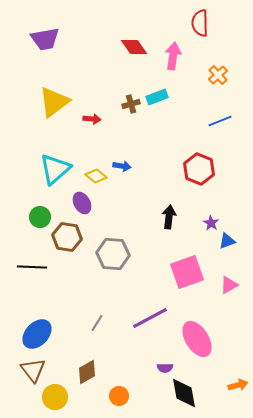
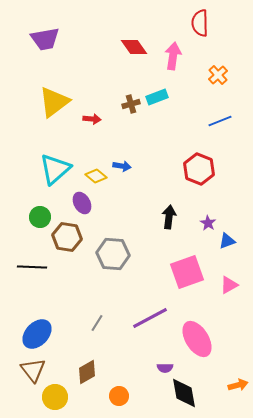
purple star: moved 3 px left
